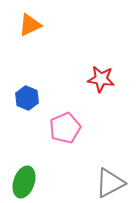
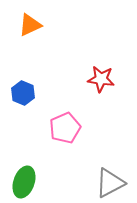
blue hexagon: moved 4 px left, 5 px up
